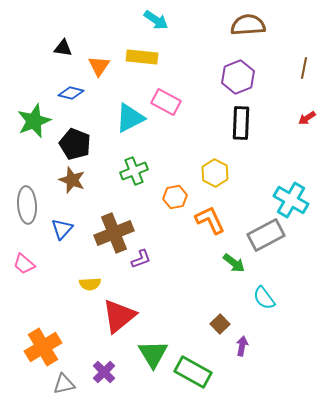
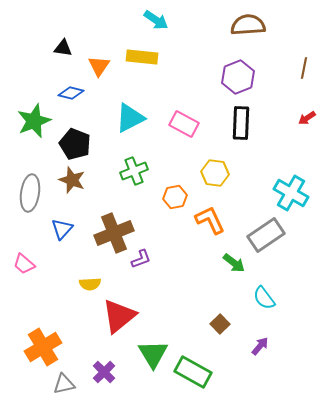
pink rectangle: moved 18 px right, 22 px down
yellow hexagon: rotated 20 degrees counterclockwise
cyan cross: moved 7 px up
gray ellipse: moved 3 px right, 12 px up; rotated 12 degrees clockwise
gray rectangle: rotated 6 degrees counterclockwise
purple arrow: moved 18 px right; rotated 30 degrees clockwise
